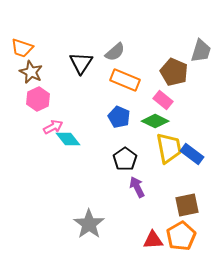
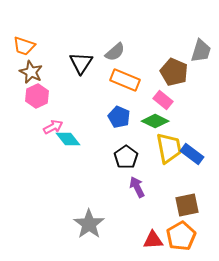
orange trapezoid: moved 2 px right, 2 px up
pink hexagon: moved 1 px left, 3 px up
black pentagon: moved 1 px right, 2 px up
